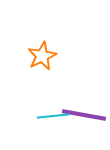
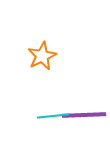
purple line: rotated 12 degrees counterclockwise
